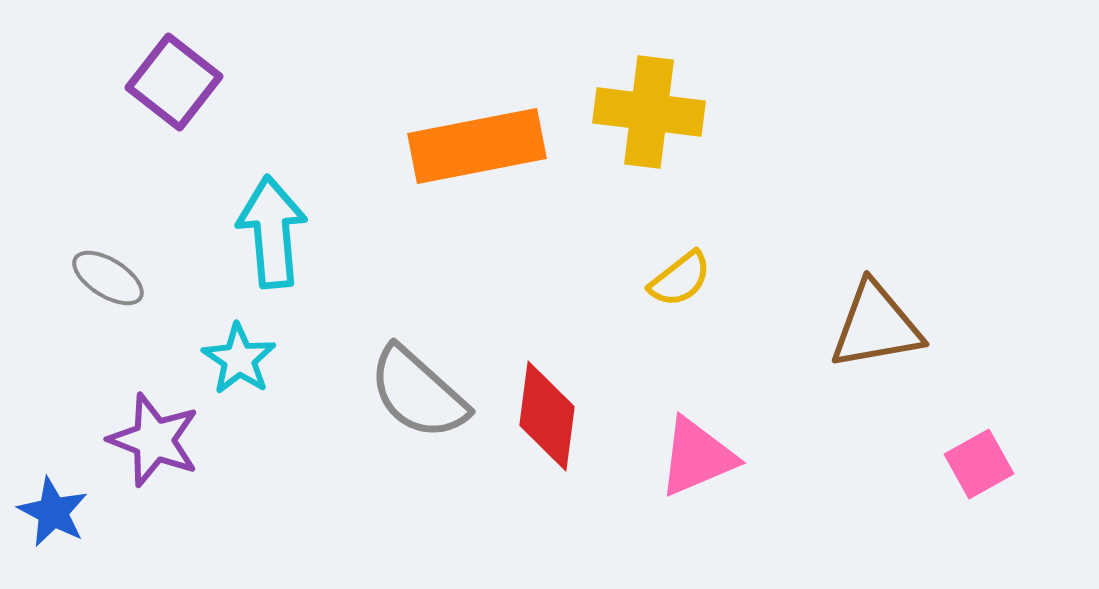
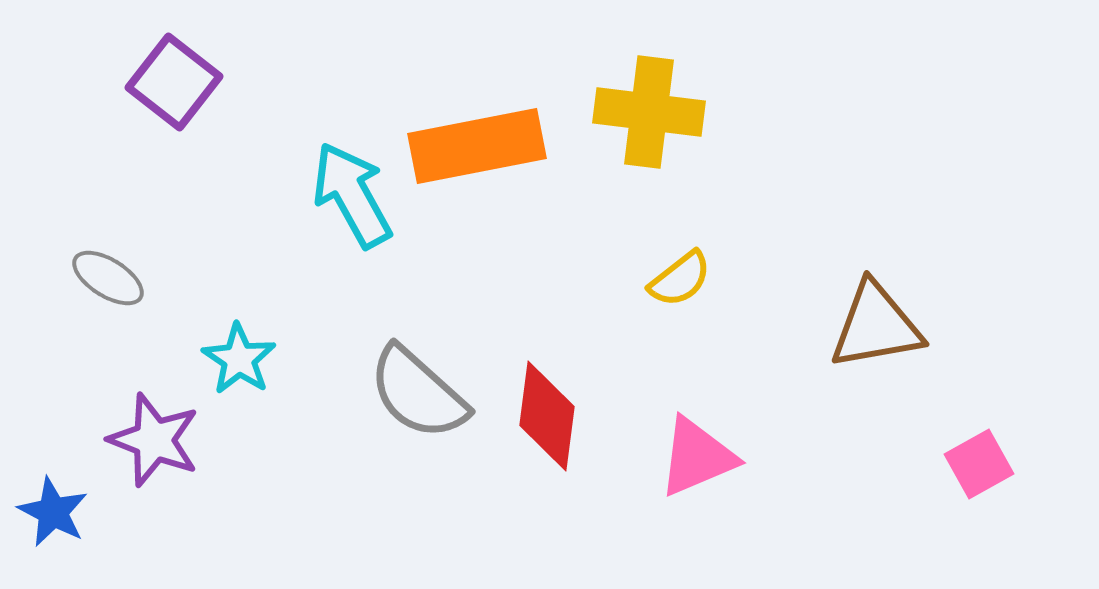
cyan arrow: moved 80 px right, 37 px up; rotated 24 degrees counterclockwise
